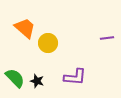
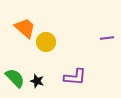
yellow circle: moved 2 px left, 1 px up
